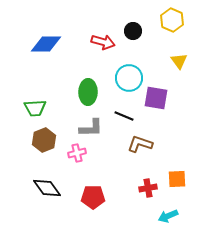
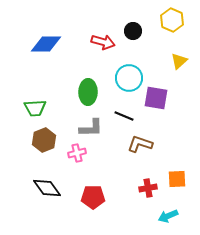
yellow triangle: rotated 24 degrees clockwise
